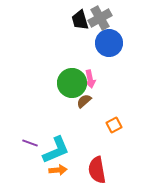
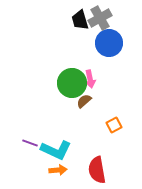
cyan L-shape: rotated 48 degrees clockwise
